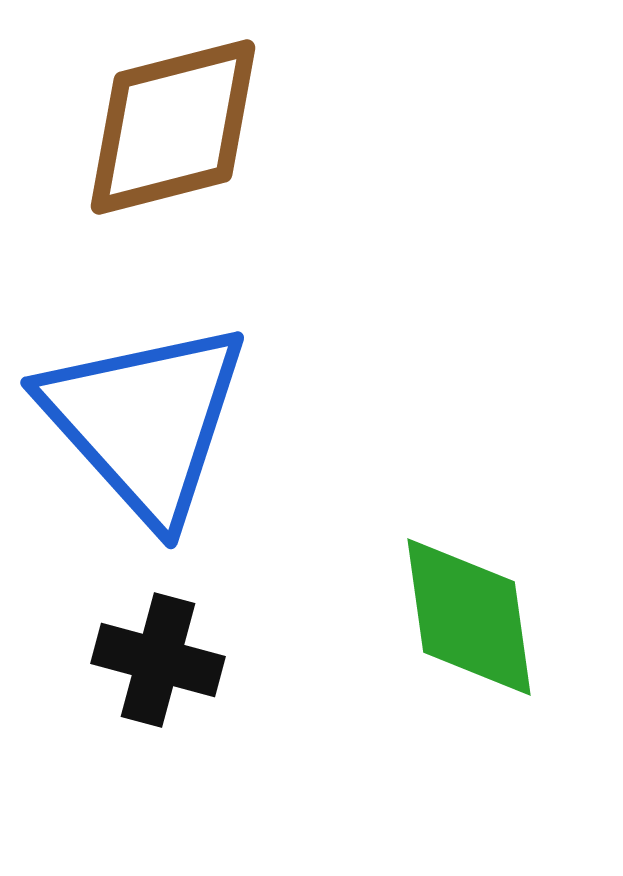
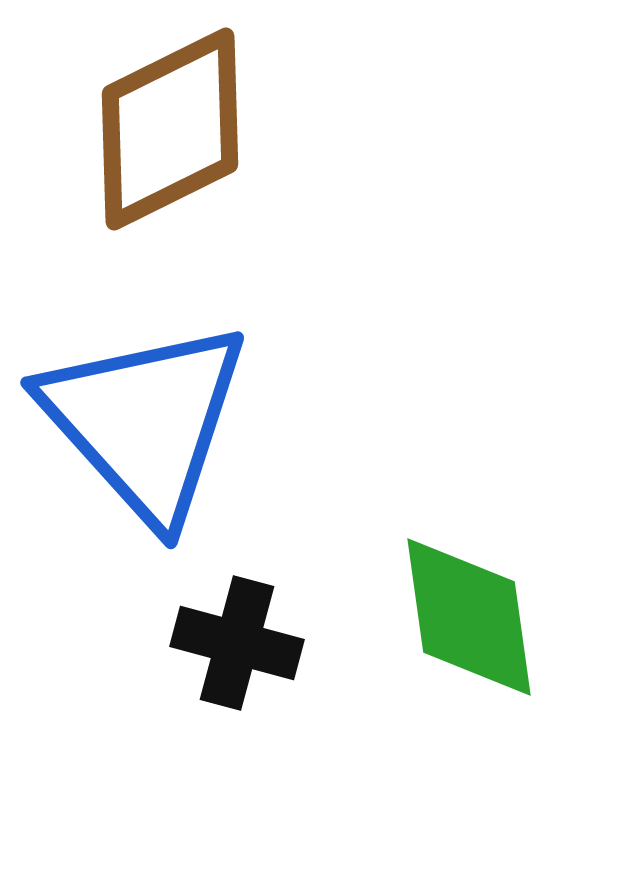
brown diamond: moved 3 px left, 2 px down; rotated 12 degrees counterclockwise
black cross: moved 79 px right, 17 px up
